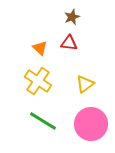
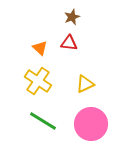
yellow triangle: rotated 12 degrees clockwise
